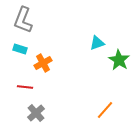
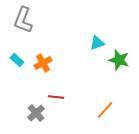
cyan rectangle: moved 3 px left, 11 px down; rotated 24 degrees clockwise
green star: rotated 15 degrees counterclockwise
red line: moved 31 px right, 10 px down
